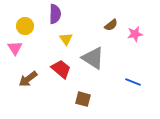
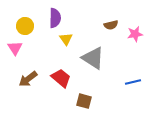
purple semicircle: moved 4 px down
brown semicircle: rotated 24 degrees clockwise
red trapezoid: moved 9 px down
blue line: rotated 35 degrees counterclockwise
brown square: moved 1 px right, 2 px down
